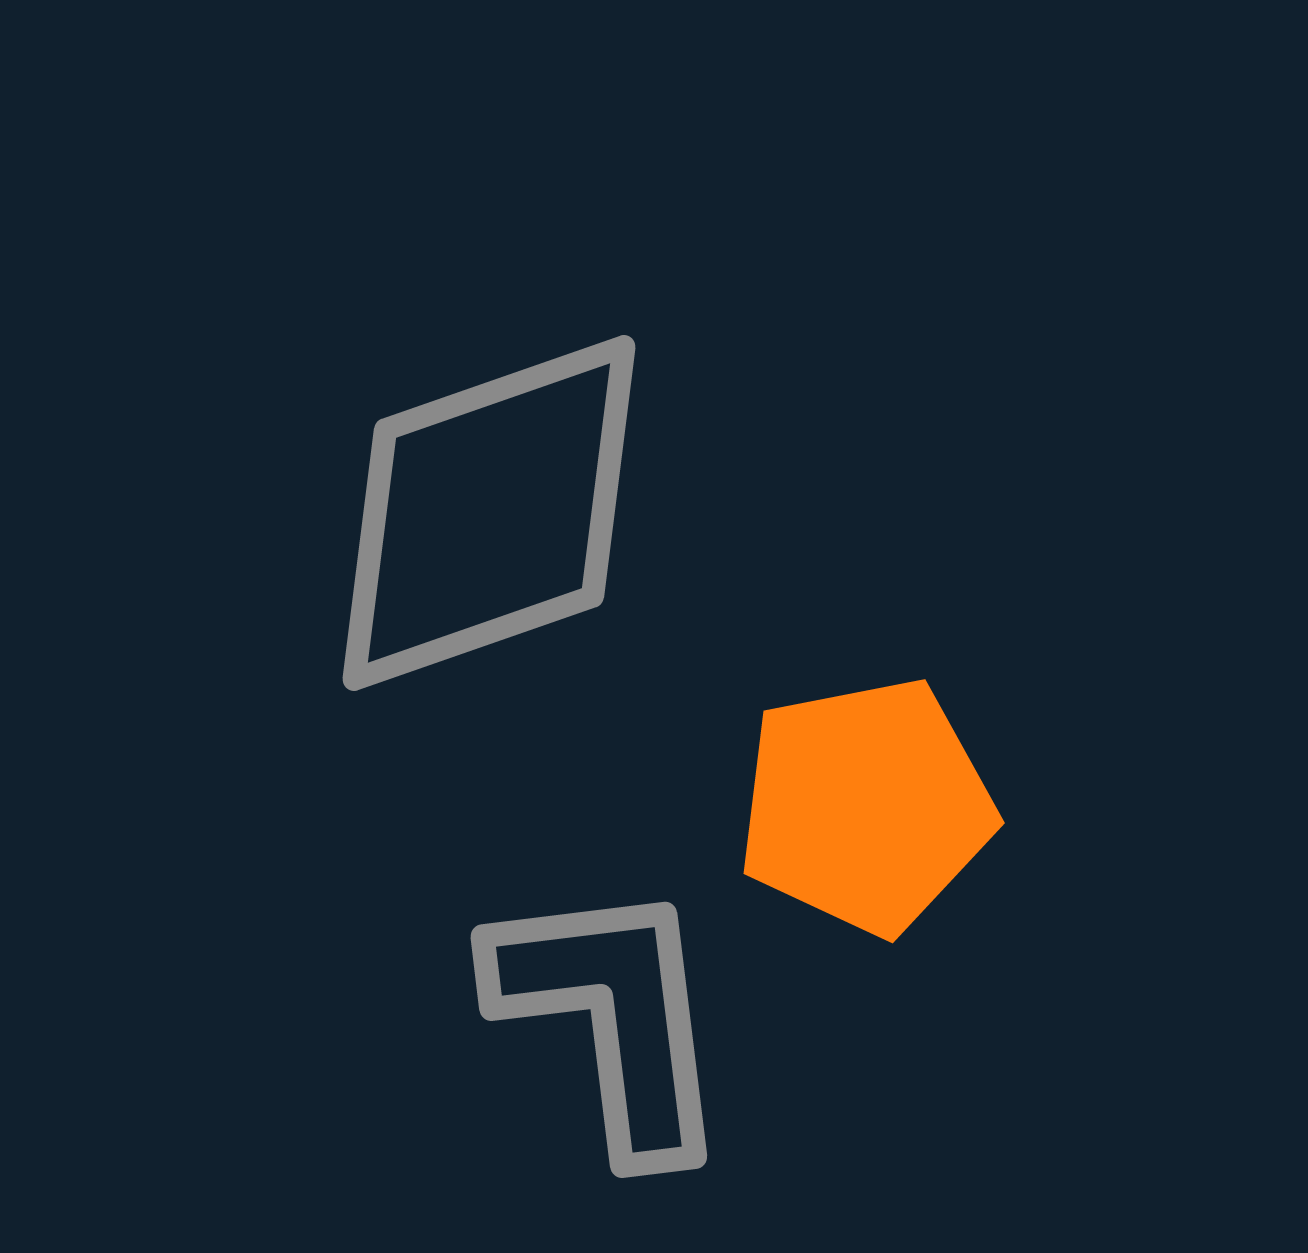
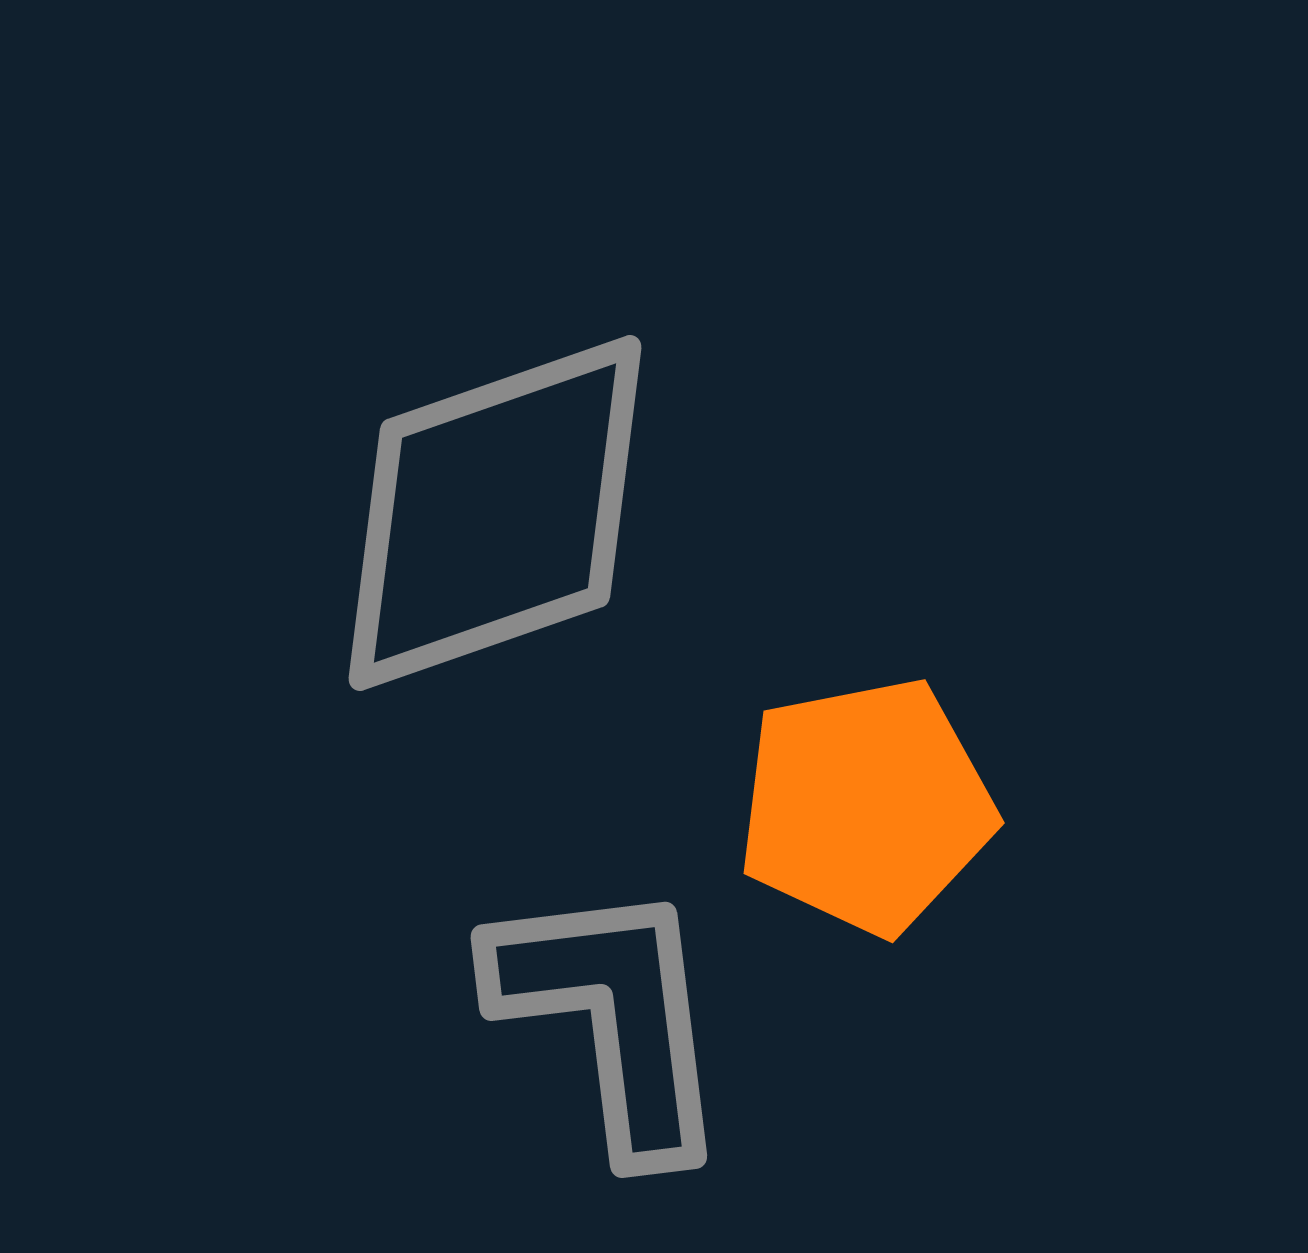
gray diamond: moved 6 px right
